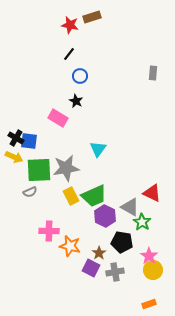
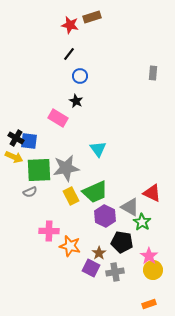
cyan triangle: rotated 12 degrees counterclockwise
green trapezoid: moved 1 px right, 4 px up
